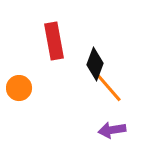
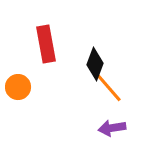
red rectangle: moved 8 px left, 3 px down
orange circle: moved 1 px left, 1 px up
purple arrow: moved 2 px up
